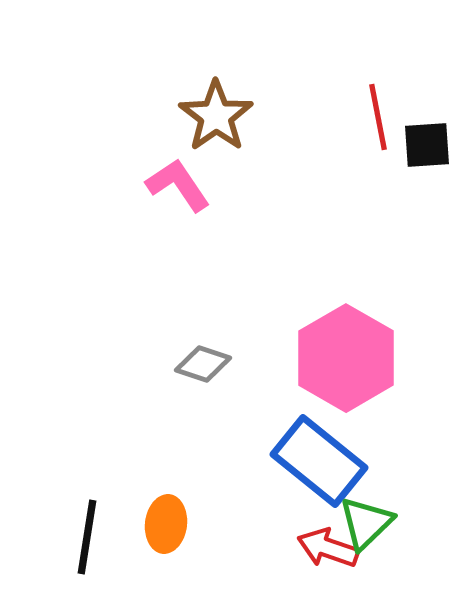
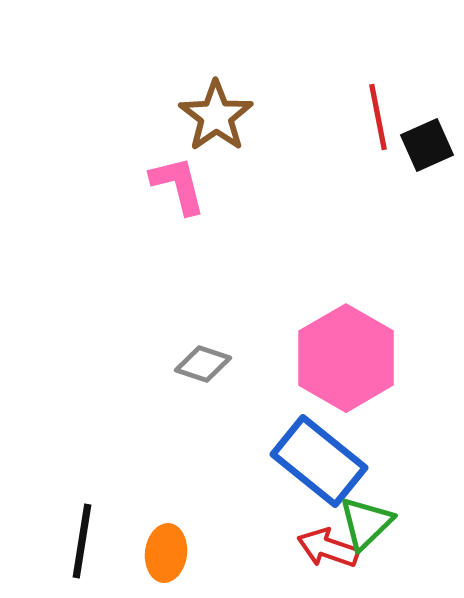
black square: rotated 20 degrees counterclockwise
pink L-shape: rotated 20 degrees clockwise
orange ellipse: moved 29 px down
black line: moved 5 px left, 4 px down
